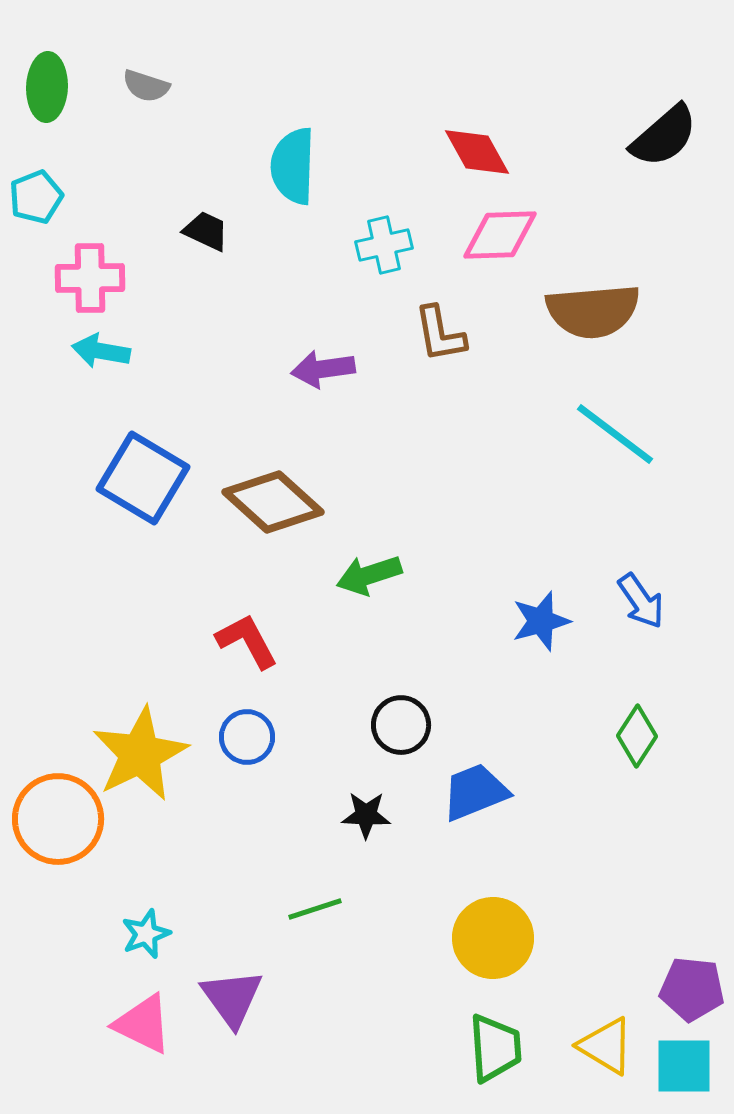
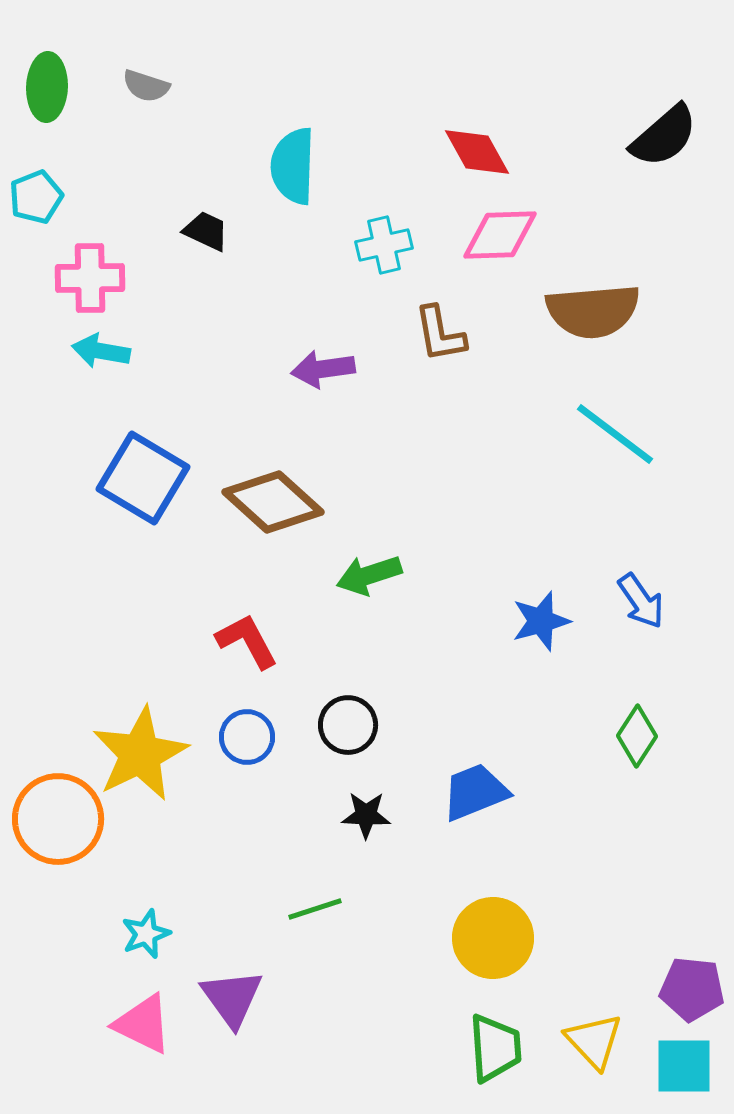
black circle: moved 53 px left
yellow triangle: moved 12 px left, 5 px up; rotated 16 degrees clockwise
